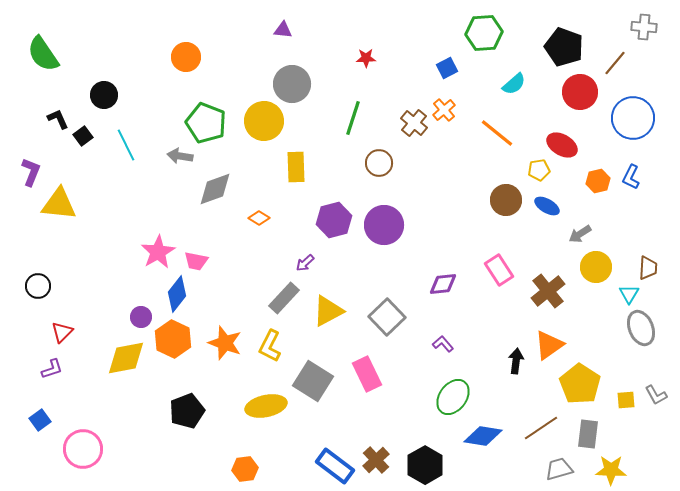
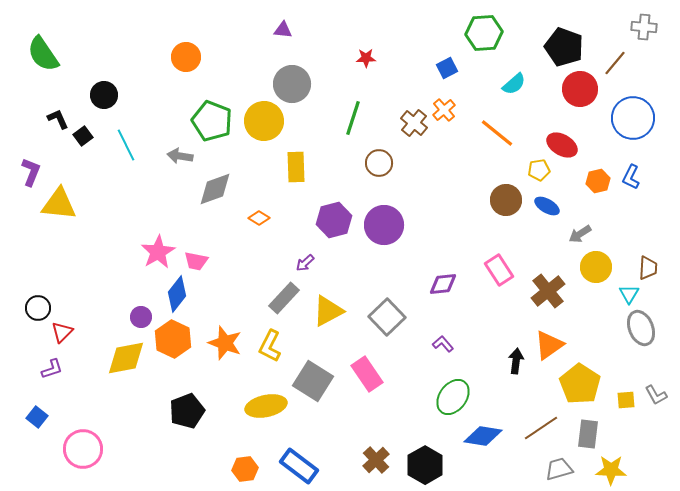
red circle at (580, 92): moved 3 px up
green pentagon at (206, 123): moved 6 px right, 2 px up
black circle at (38, 286): moved 22 px down
pink rectangle at (367, 374): rotated 8 degrees counterclockwise
blue square at (40, 420): moved 3 px left, 3 px up; rotated 15 degrees counterclockwise
blue rectangle at (335, 466): moved 36 px left
